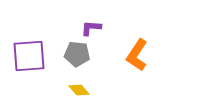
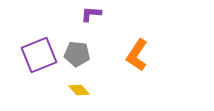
purple L-shape: moved 14 px up
purple square: moved 10 px right, 1 px up; rotated 18 degrees counterclockwise
